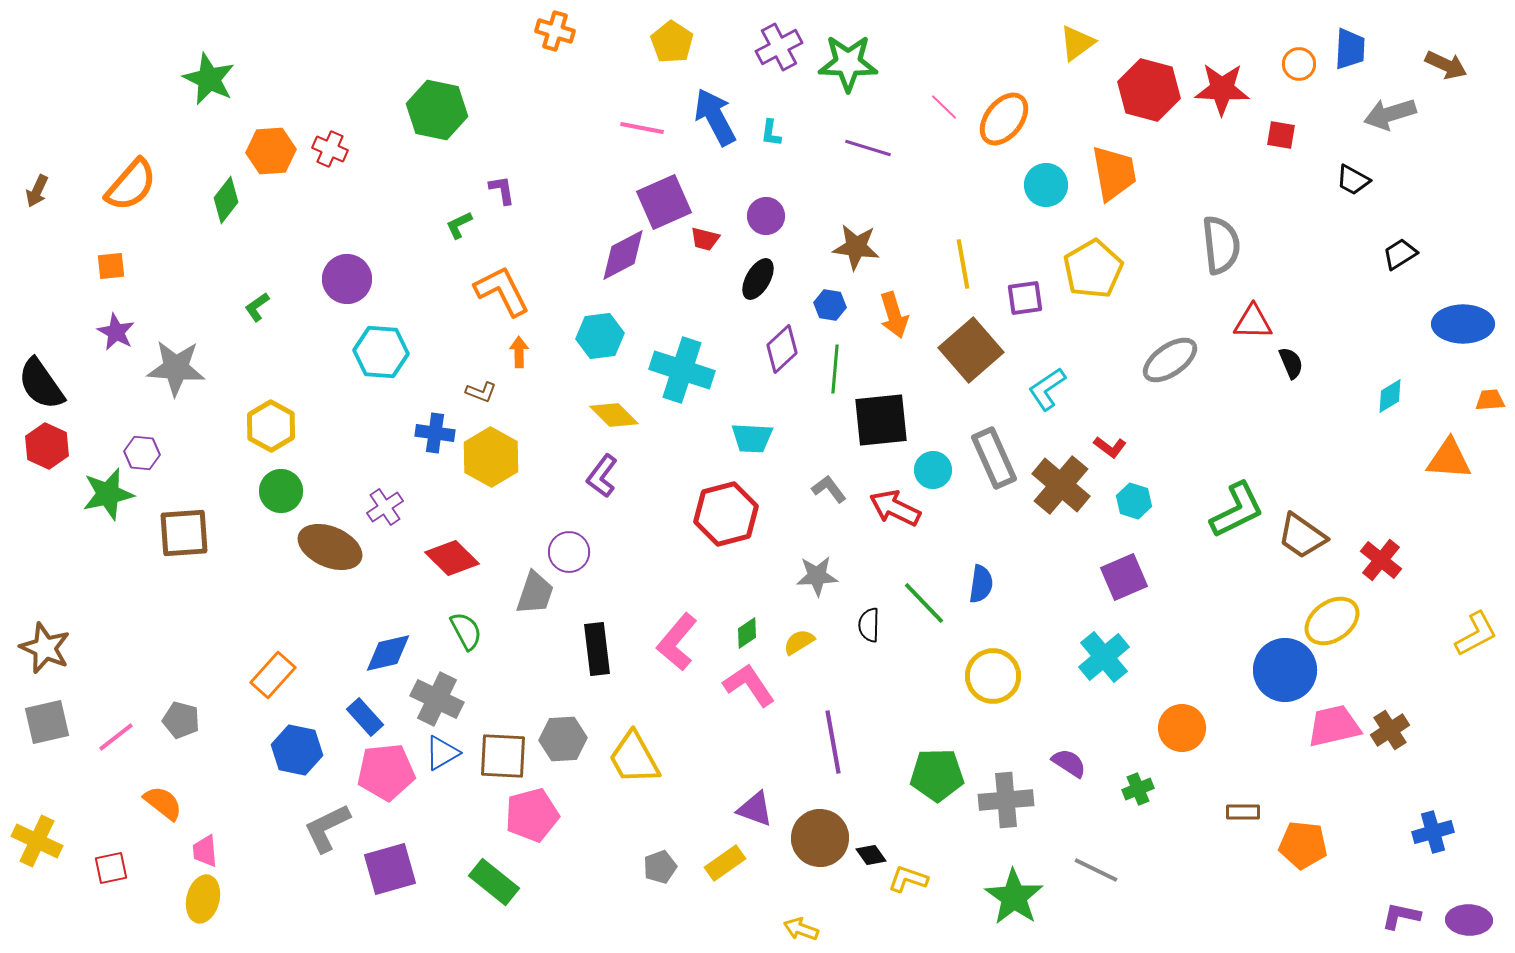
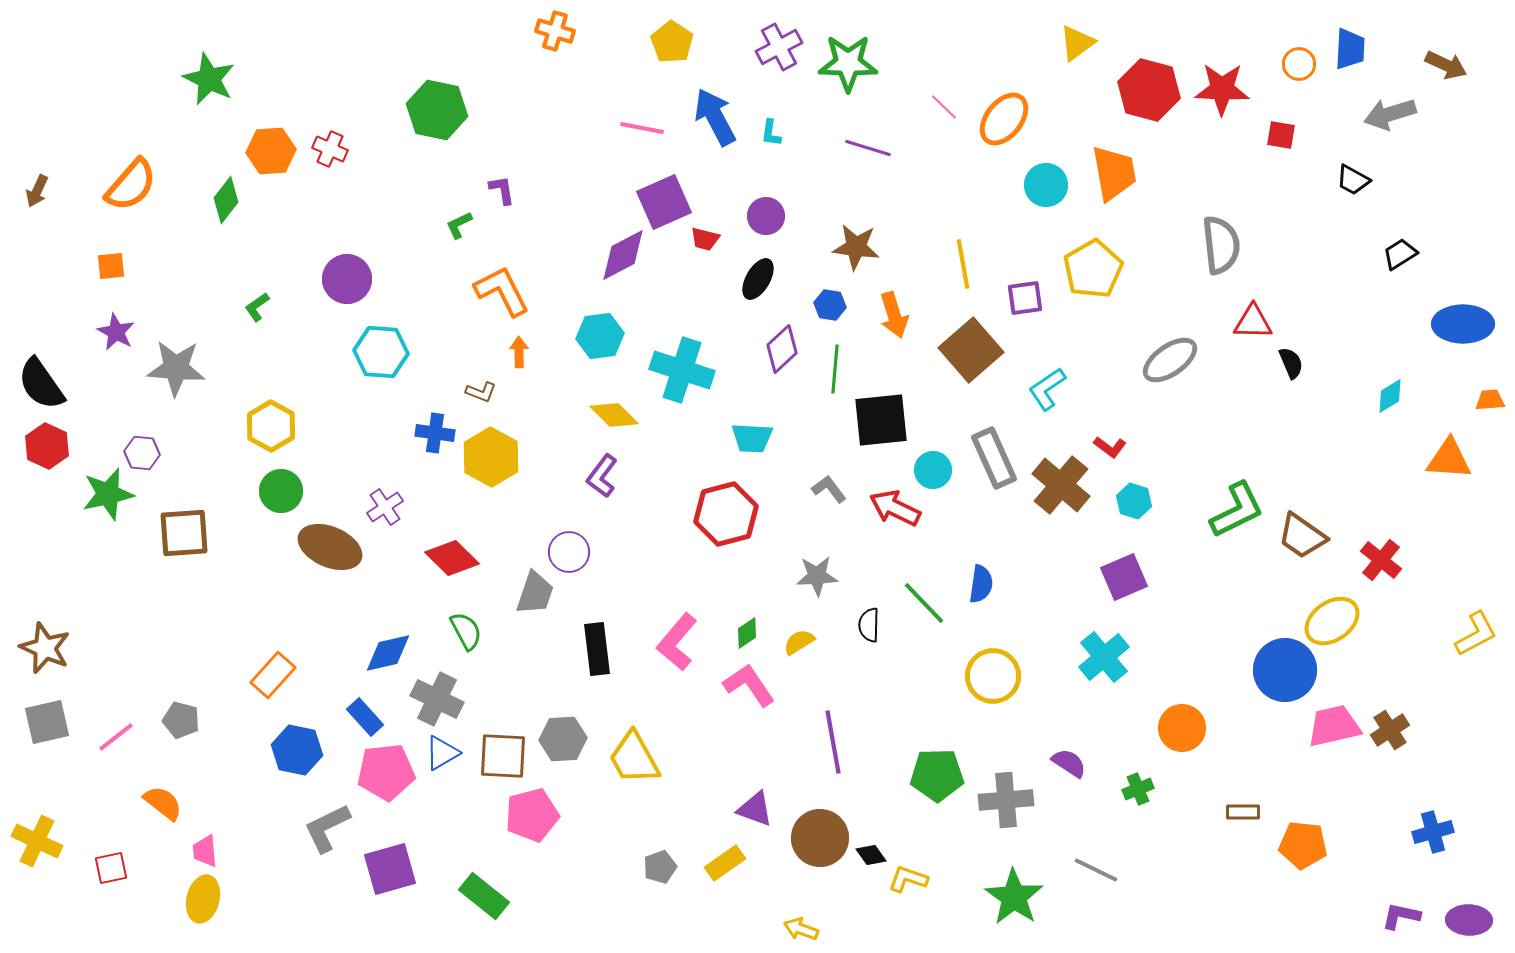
green rectangle at (494, 882): moved 10 px left, 14 px down
